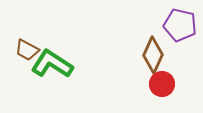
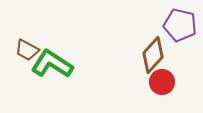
brown diamond: rotated 18 degrees clockwise
red circle: moved 2 px up
